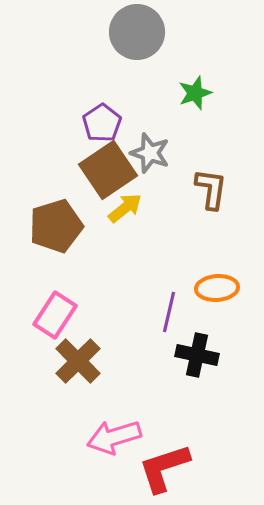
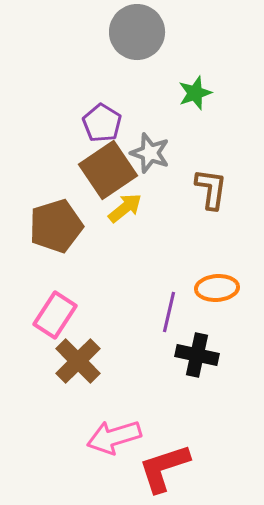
purple pentagon: rotated 6 degrees counterclockwise
